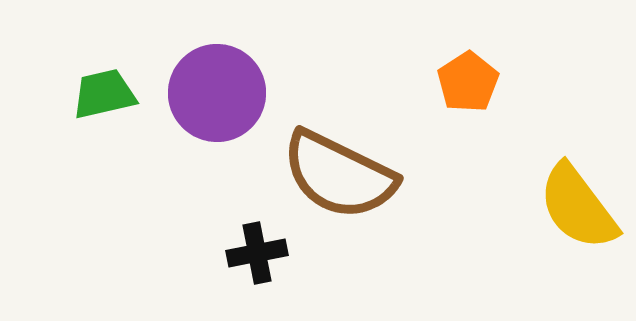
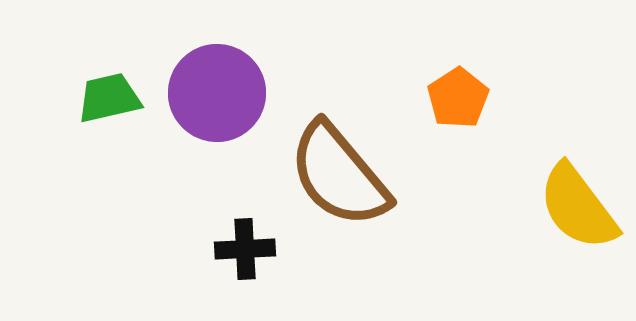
orange pentagon: moved 10 px left, 16 px down
green trapezoid: moved 5 px right, 4 px down
brown semicircle: rotated 24 degrees clockwise
black cross: moved 12 px left, 4 px up; rotated 8 degrees clockwise
